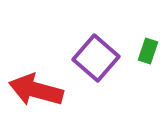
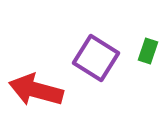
purple square: rotated 9 degrees counterclockwise
